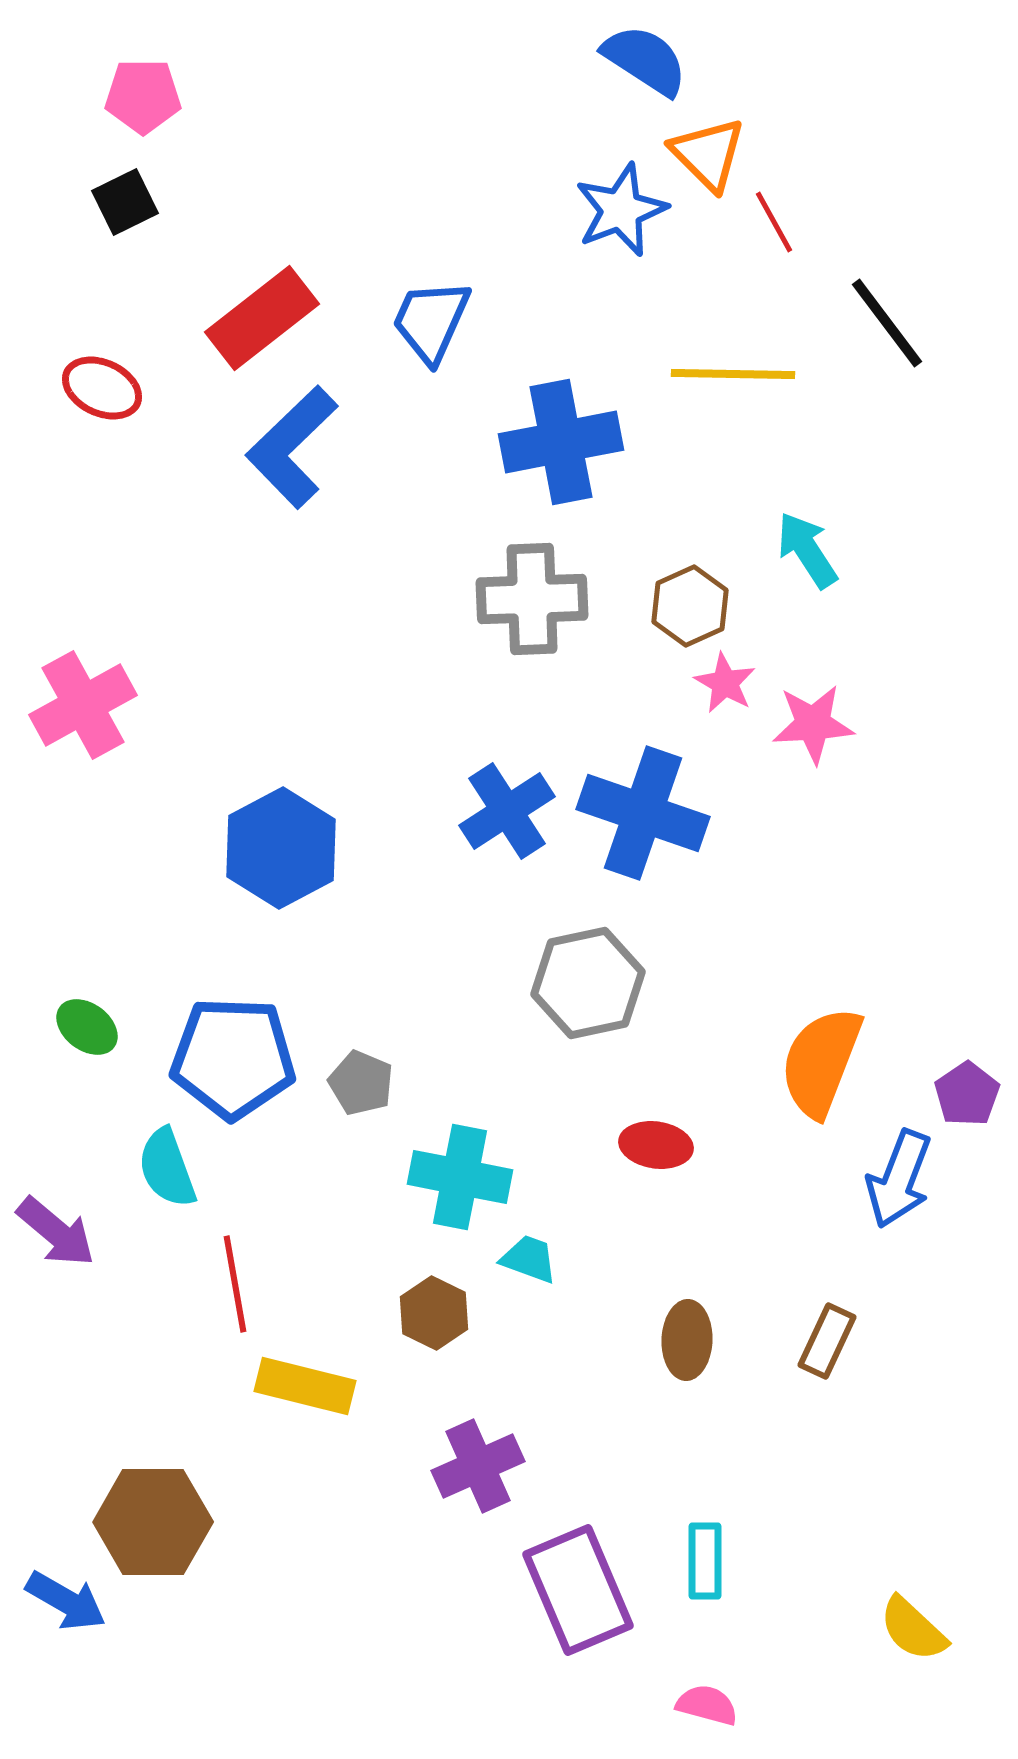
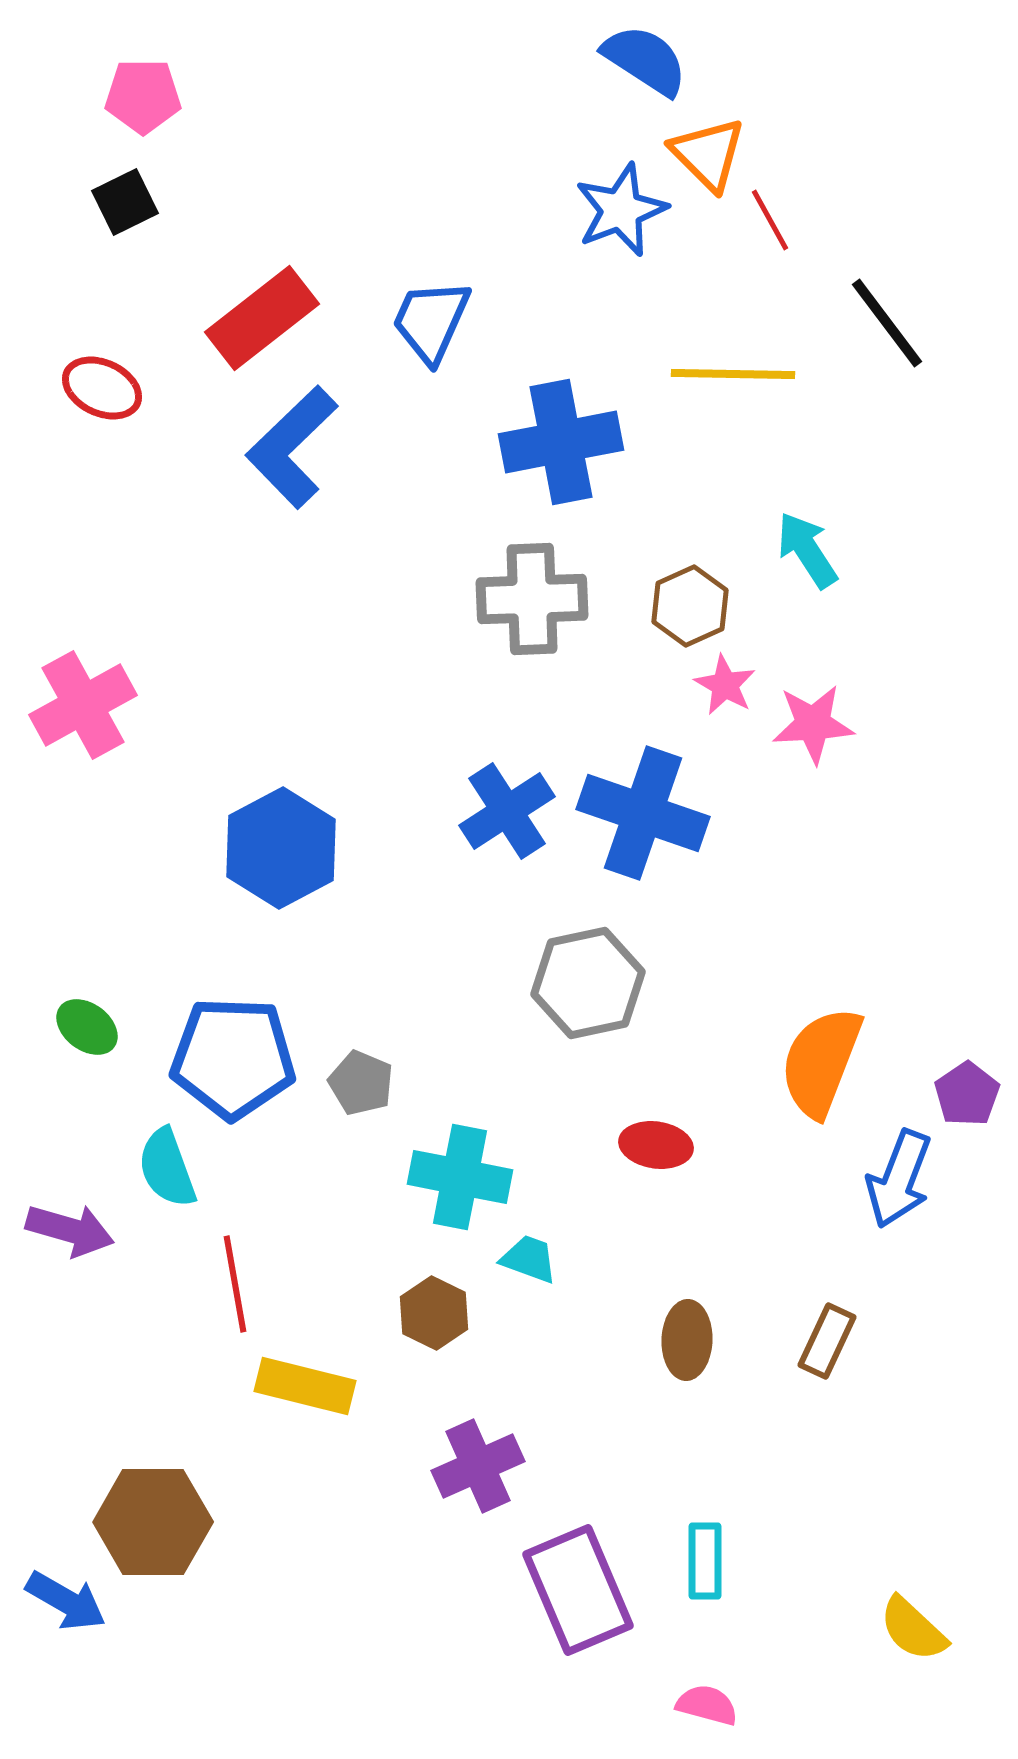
red line at (774, 222): moved 4 px left, 2 px up
pink star at (725, 683): moved 2 px down
purple arrow at (56, 1232): moved 14 px right, 2 px up; rotated 24 degrees counterclockwise
